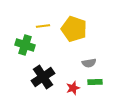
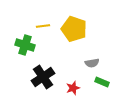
gray semicircle: moved 3 px right
green rectangle: moved 7 px right; rotated 24 degrees clockwise
